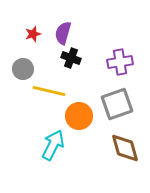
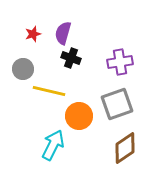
brown diamond: rotated 72 degrees clockwise
